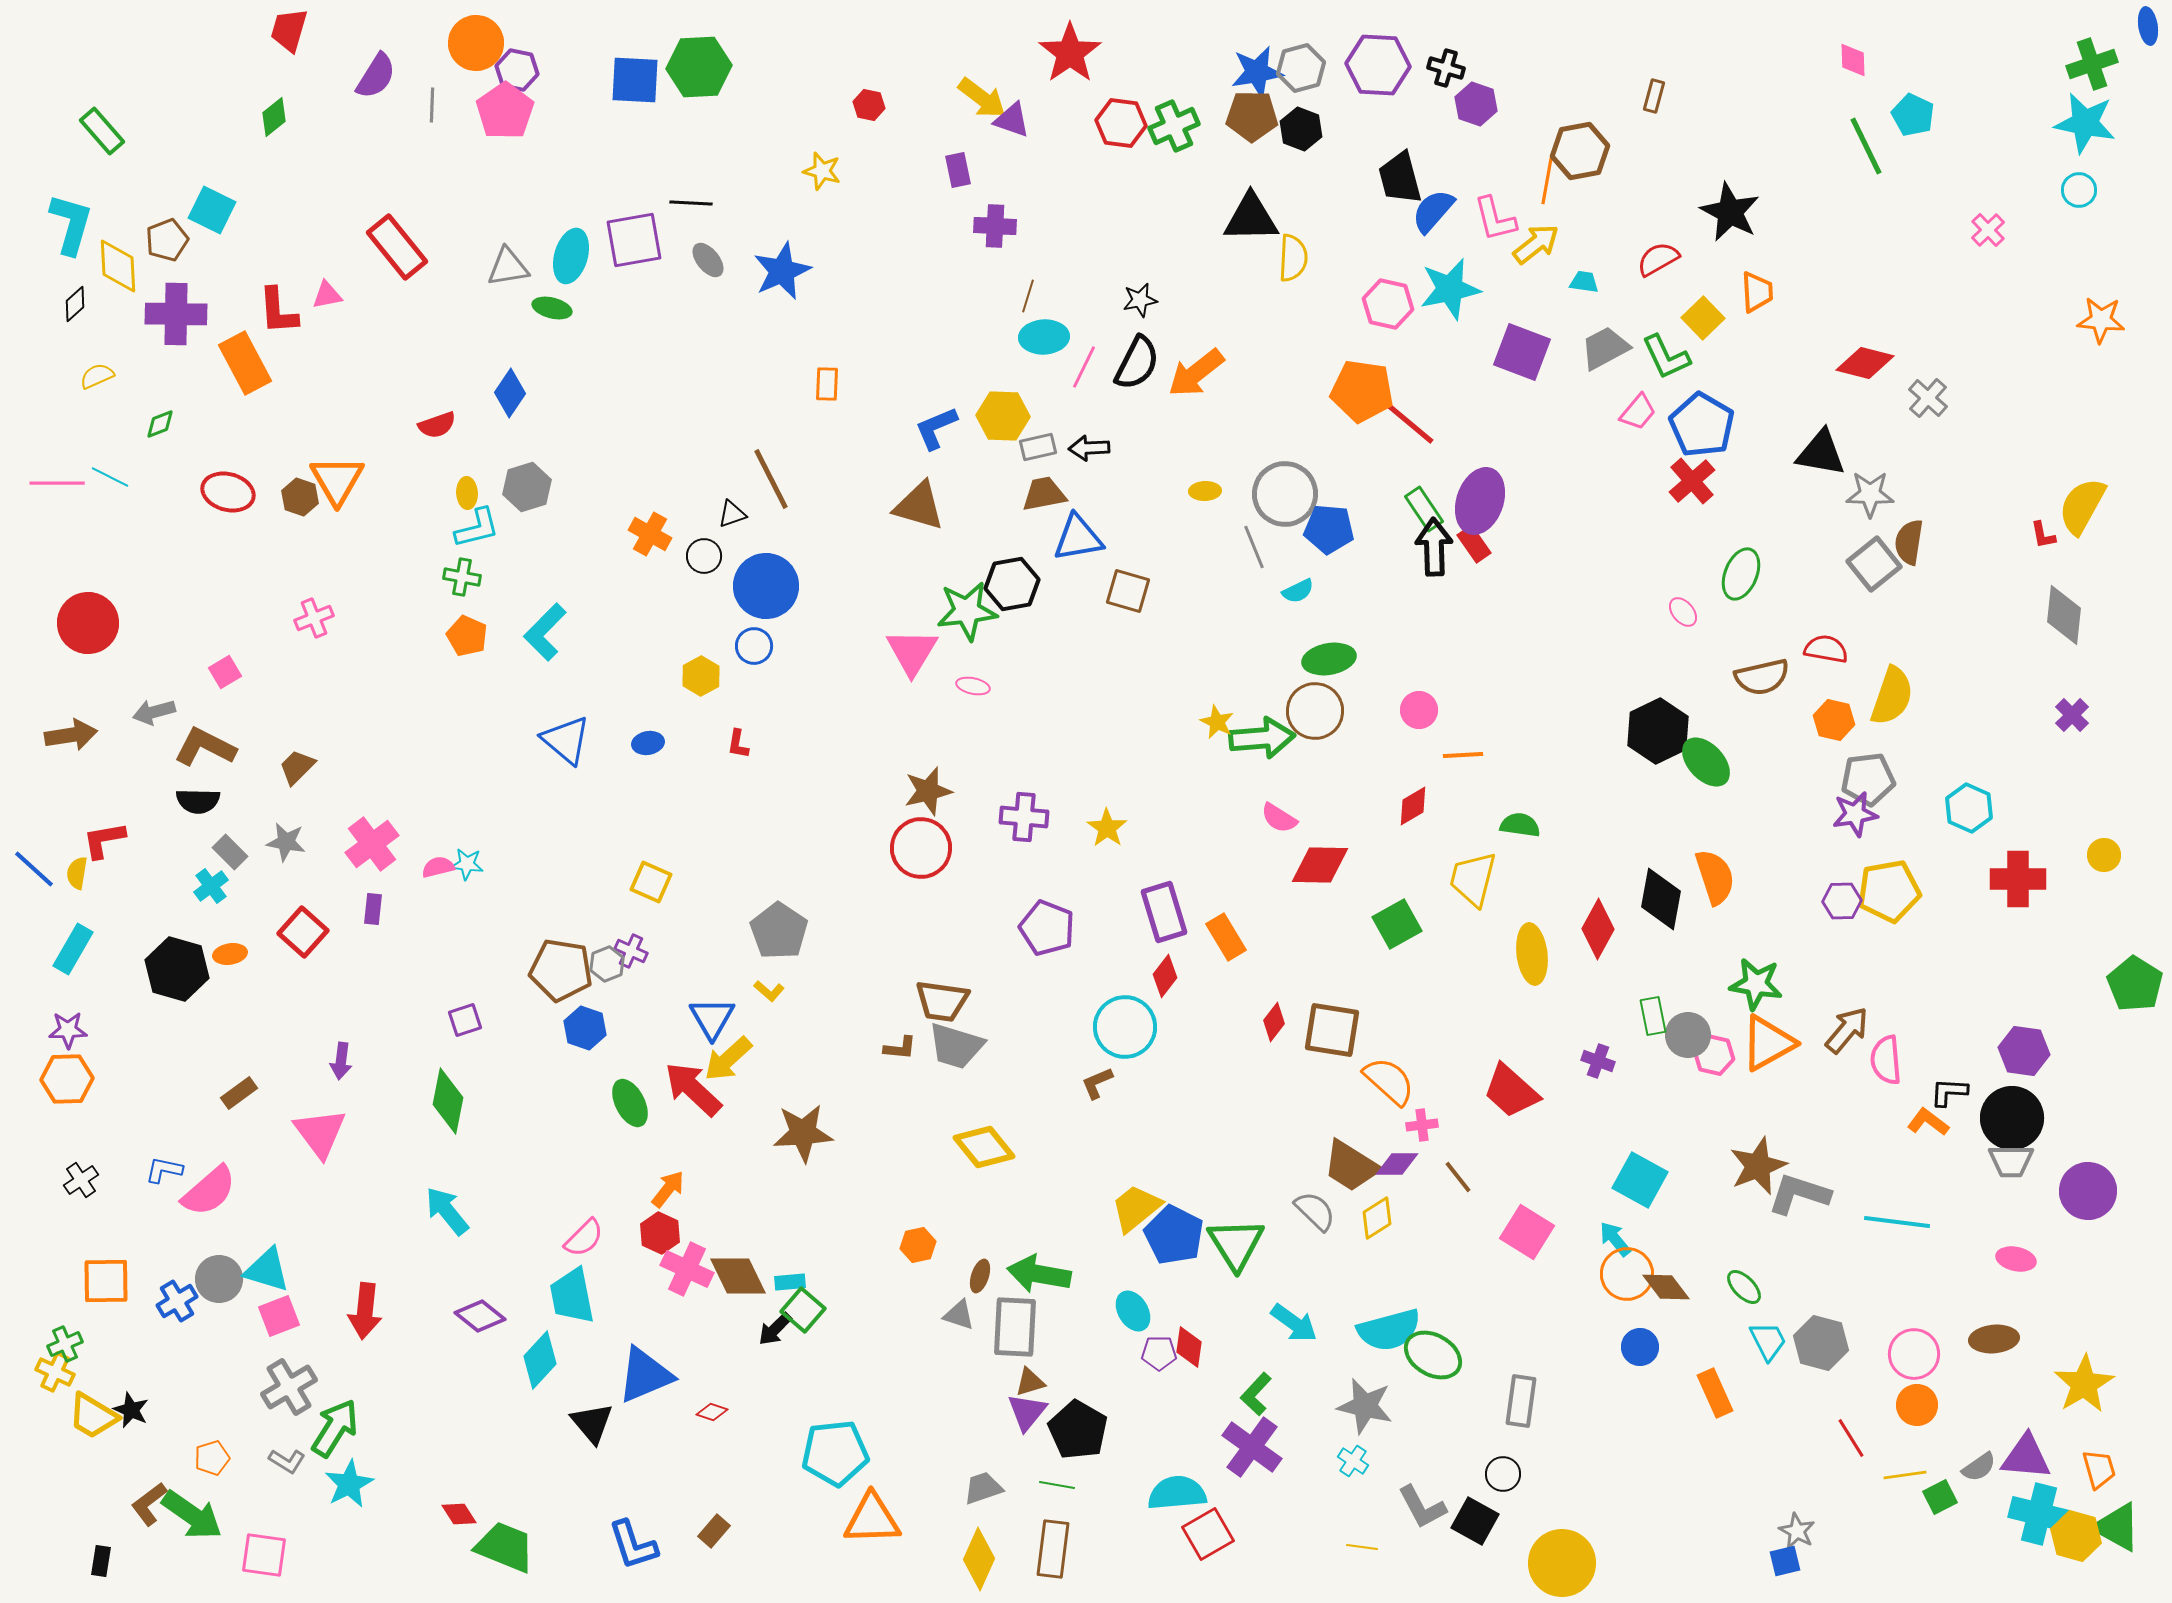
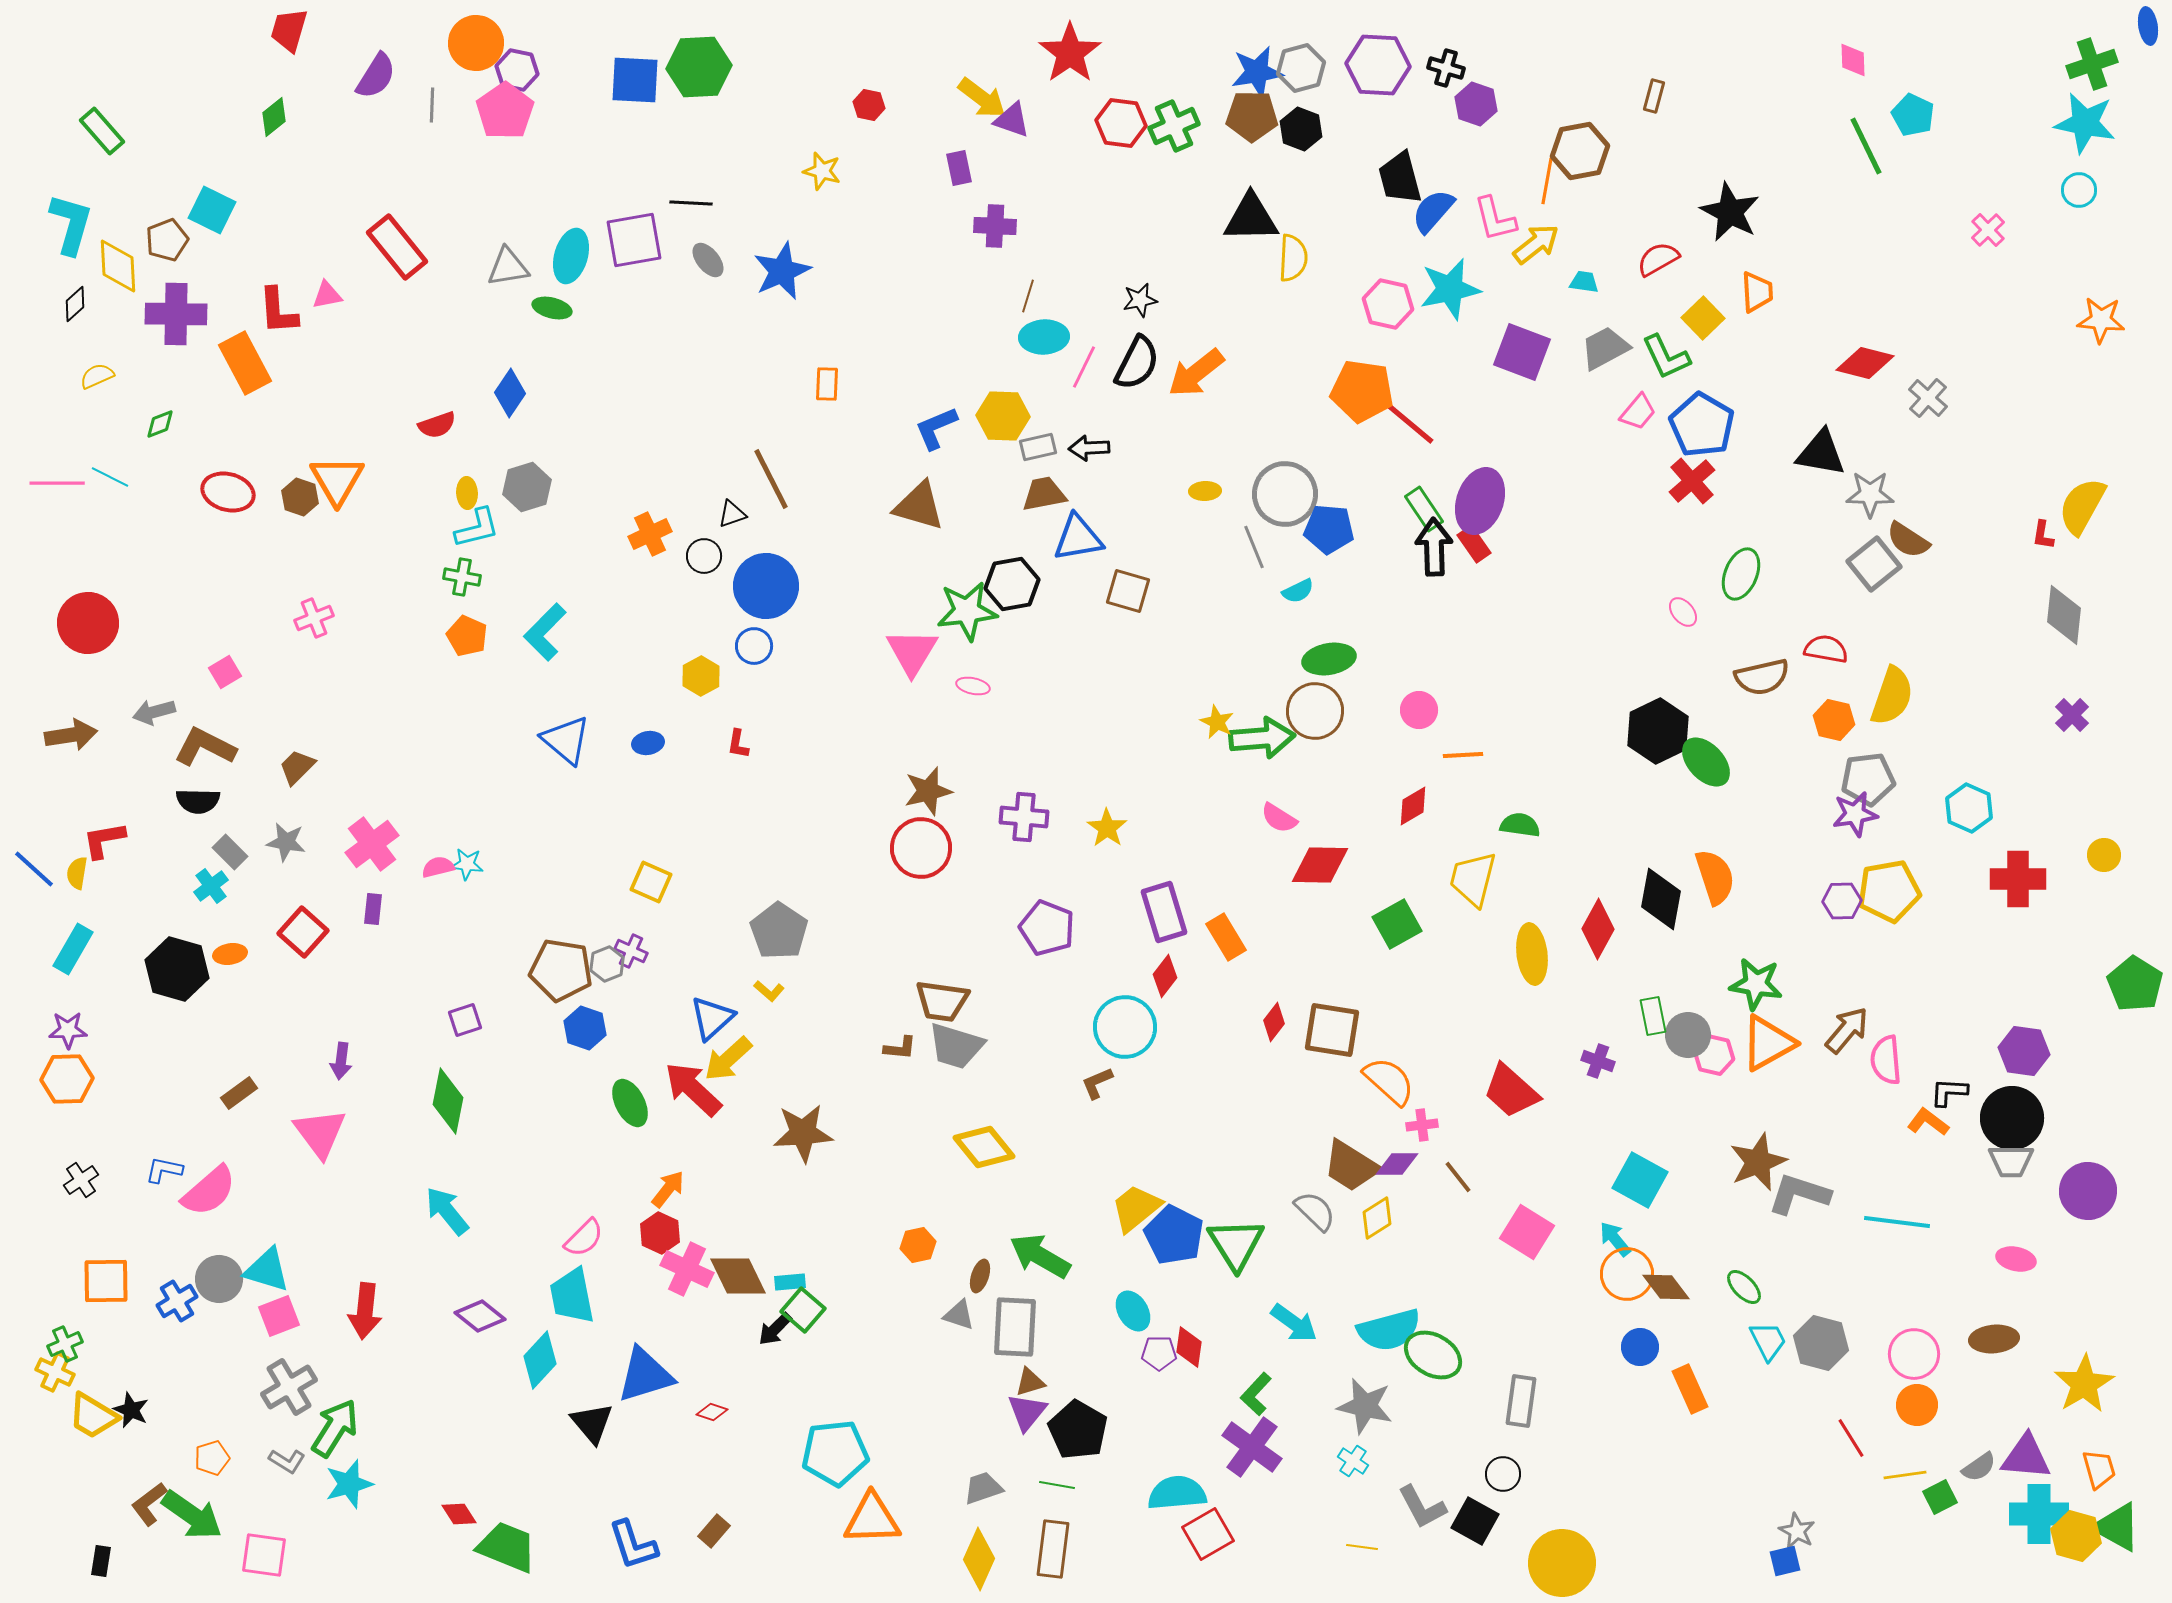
purple rectangle at (958, 170): moved 1 px right, 2 px up
orange cross at (650, 534): rotated 36 degrees clockwise
red L-shape at (2043, 535): rotated 20 degrees clockwise
brown semicircle at (1909, 542): moved 1 px left, 2 px up; rotated 66 degrees counterclockwise
blue triangle at (712, 1018): rotated 18 degrees clockwise
brown star at (1758, 1166): moved 4 px up
green arrow at (1039, 1274): moved 1 px right, 18 px up; rotated 20 degrees clockwise
blue triangle at (645, 1375): rotated 6 degrees clockwise
orange rectangle at (1715, 1393): moved 25 px left, 4 px up
cyan star at (349, 1484): rotated 12 degrees clockwise
cyan cross at (2039, 1514): rotated 14 degrees counterclockwise
green trapezoid at (505, 1547): moved 2 px right
